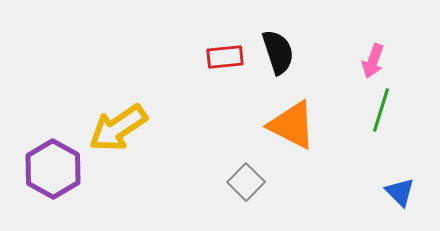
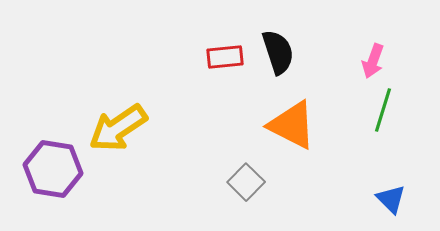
green line: moved 2 px right
purple hexagon: rotated 20 degrees counterclockwise
blue triangle: moved 9 px left, 7 px down
